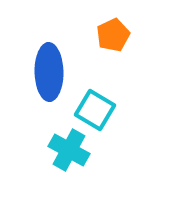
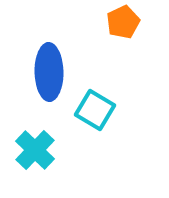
orange pentagon: moved 10 px right, 13 px up
cyan cross: moved 34 px left; rotated 15 degrees clockwise
